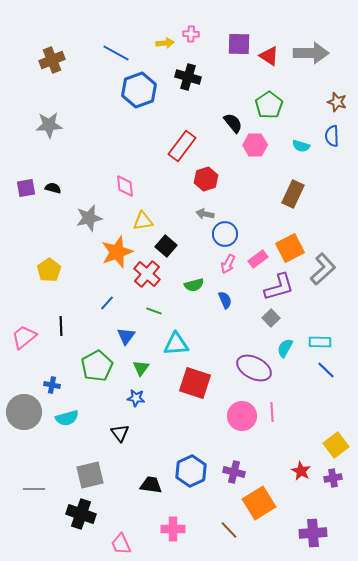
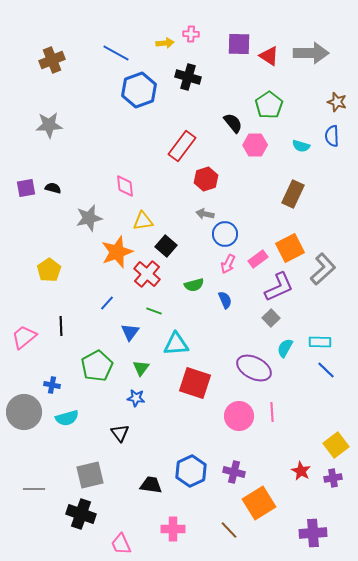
purple L-shape at (279, 287): rotated 8 degrees counterclockwise
blue triangle at (126, 336): moved 4 px right, 4 px up
pink circle at (242, 416): moved 3 px left
